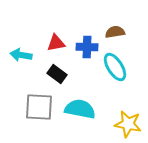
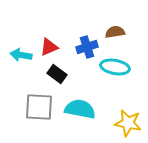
red triangle: moved 7 px left, 4 px down; rotated 12 degrees counterclockwise
blue cross: rotated 20 degrees counterclockwise
cyan ellipse: rotated 48 degrees counterclockwise
yellow star: moved 1 px up
